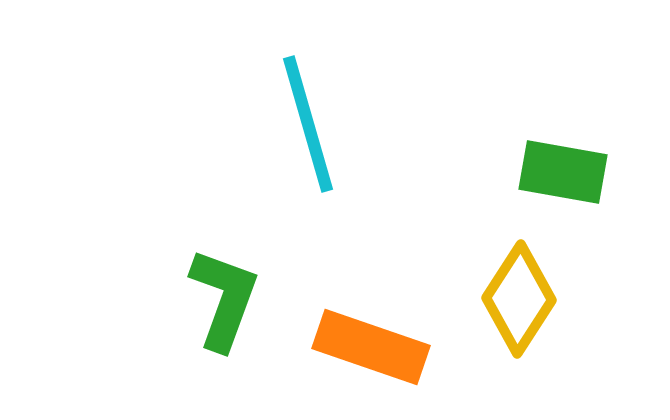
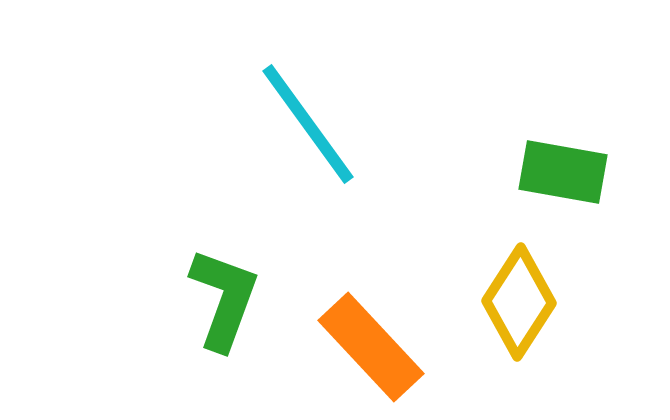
cyan line: rotated 20 degrees counterclockwise
yellow diamond: moved 3 px down
orange rectangle: rotated 28 degrees clockwise
